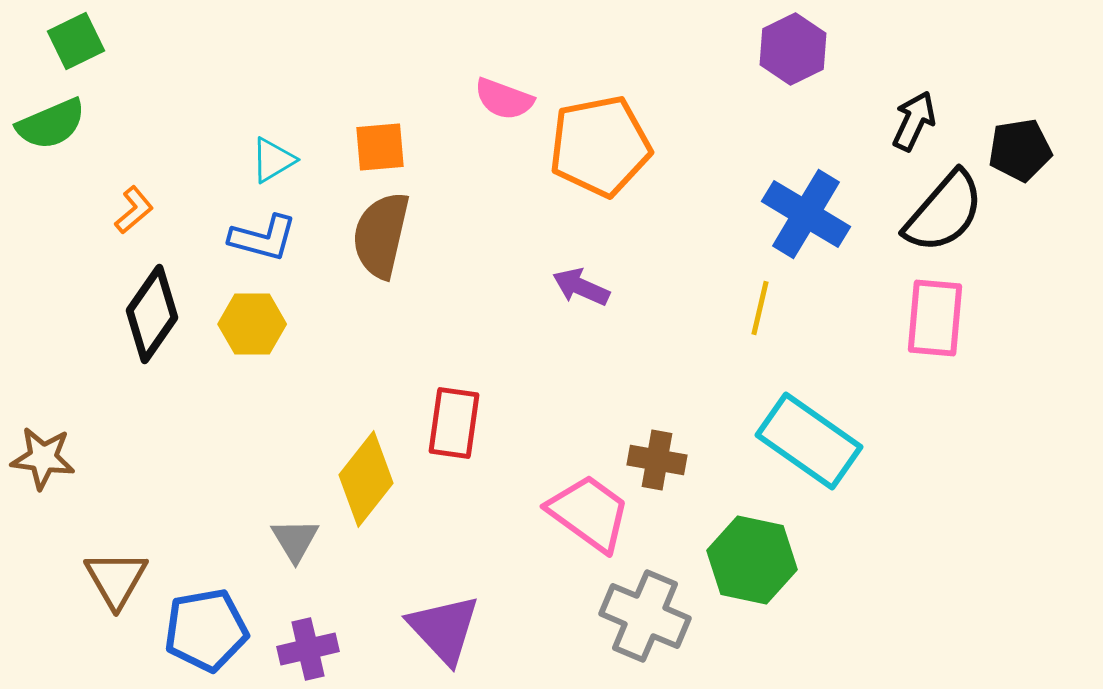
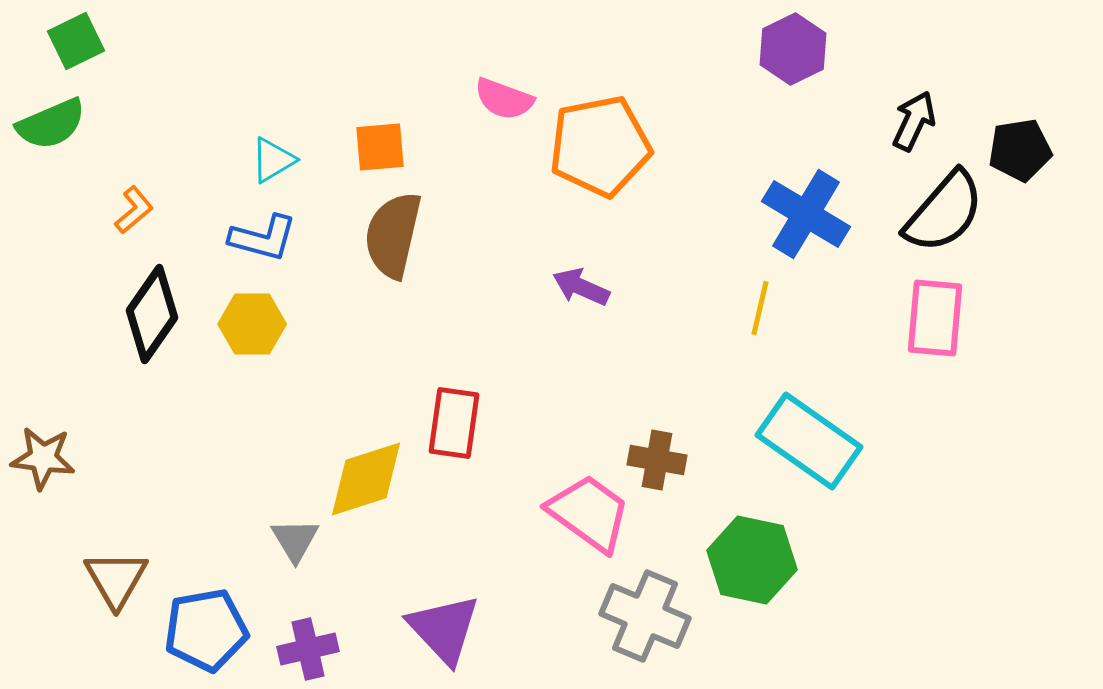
brown semicircle: moved 12 px right
yellow diamond: rotated 34 degrees clockwise
